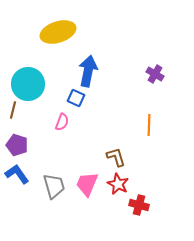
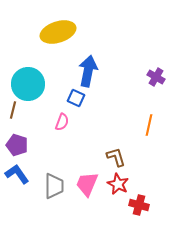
purple cross: moved 1 px right, 3 px down
orange line: rotated 10 degrees clockwise
gray trapezoid: rotated 16 degrees clockwise
